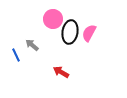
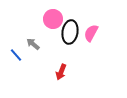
pink semicircle: moved 2 px right
gray arrow: moved 1 px right, 1 px up
blue line: rotated 16 degrees counterclockwise
red arrow: rotated 98 degrees counterclockwise
